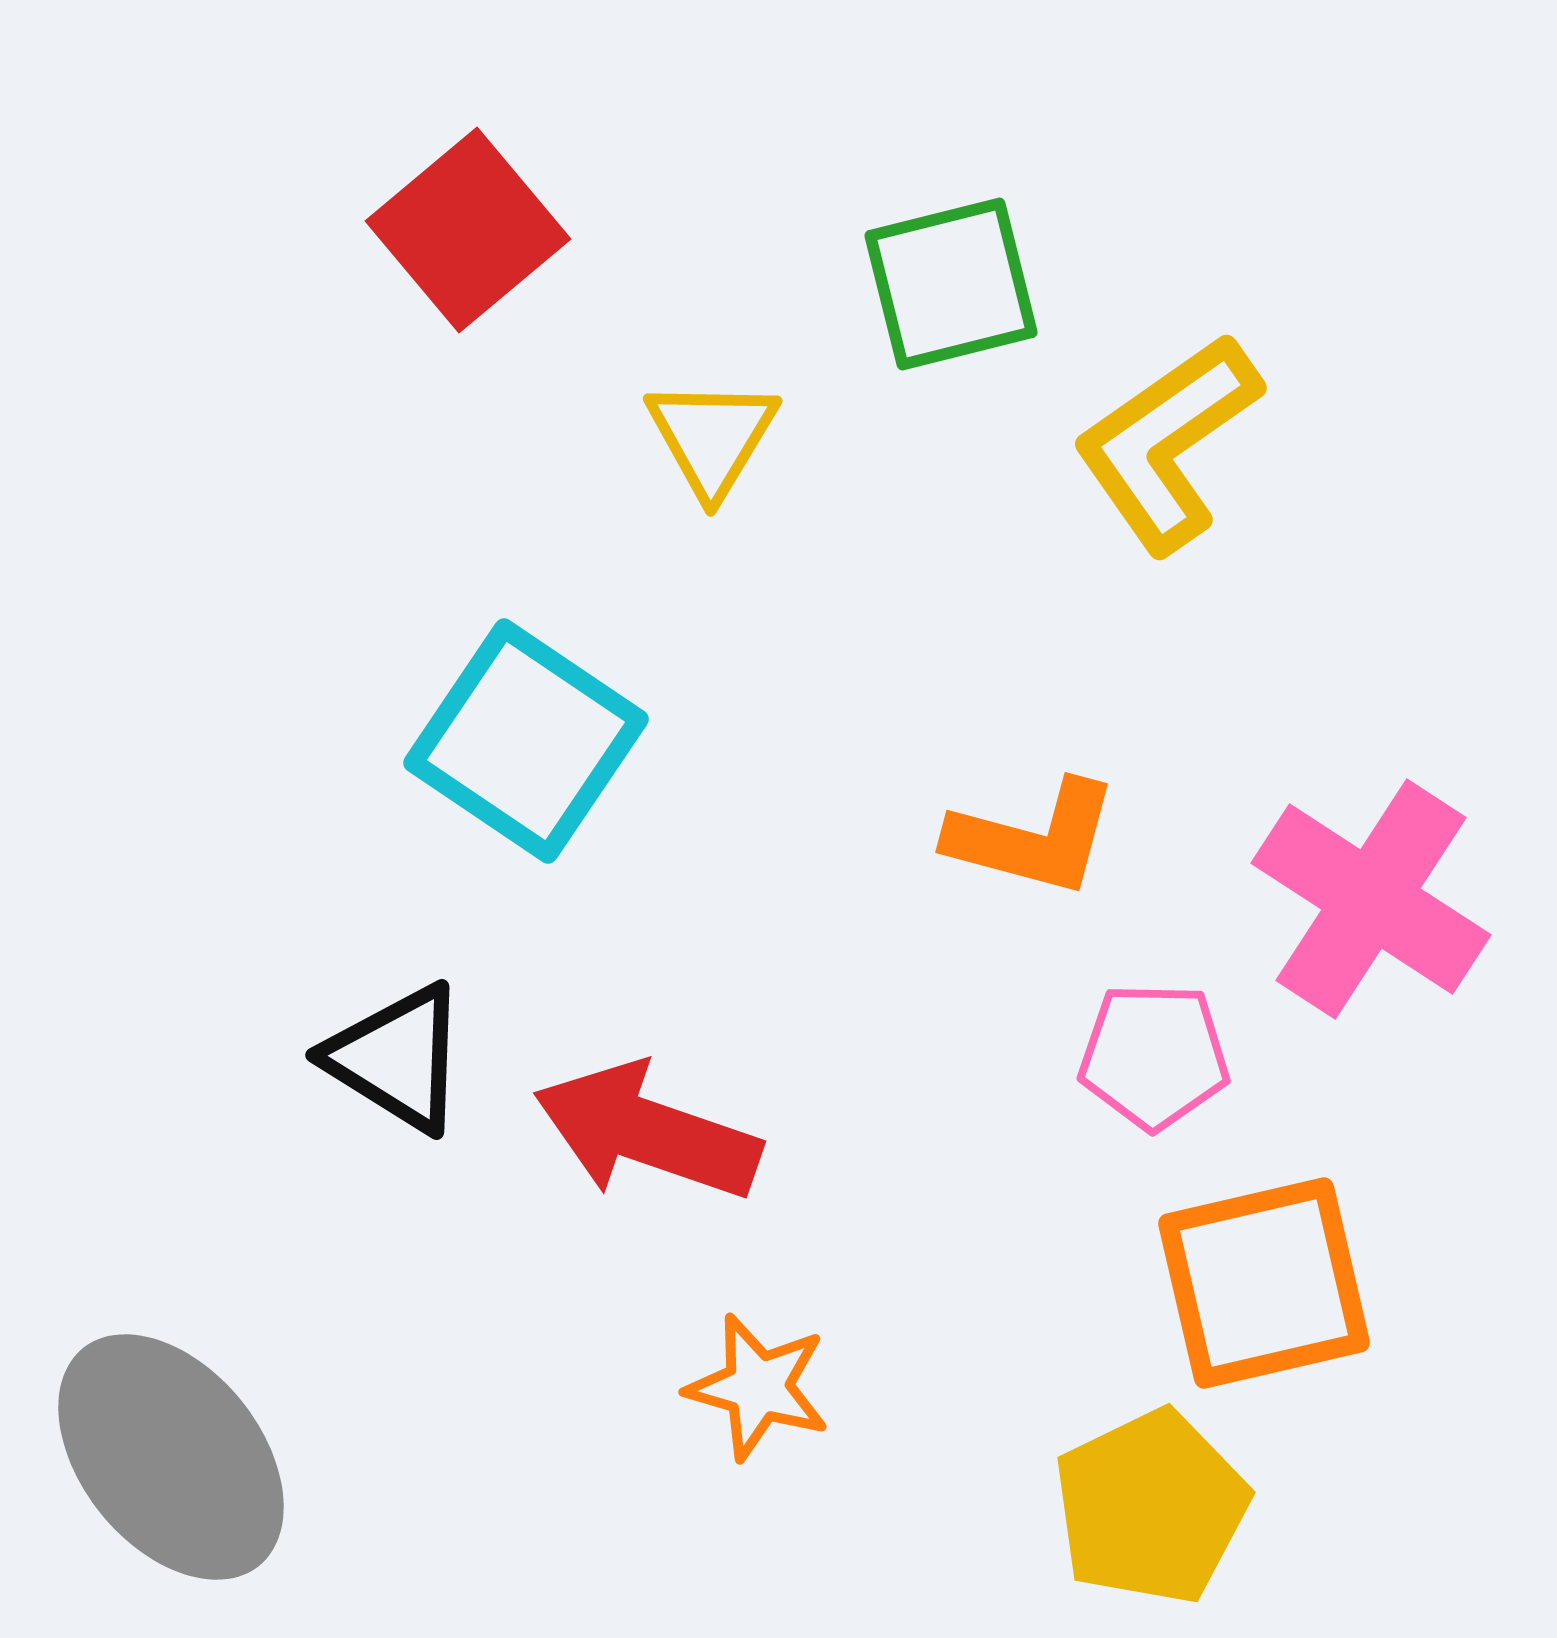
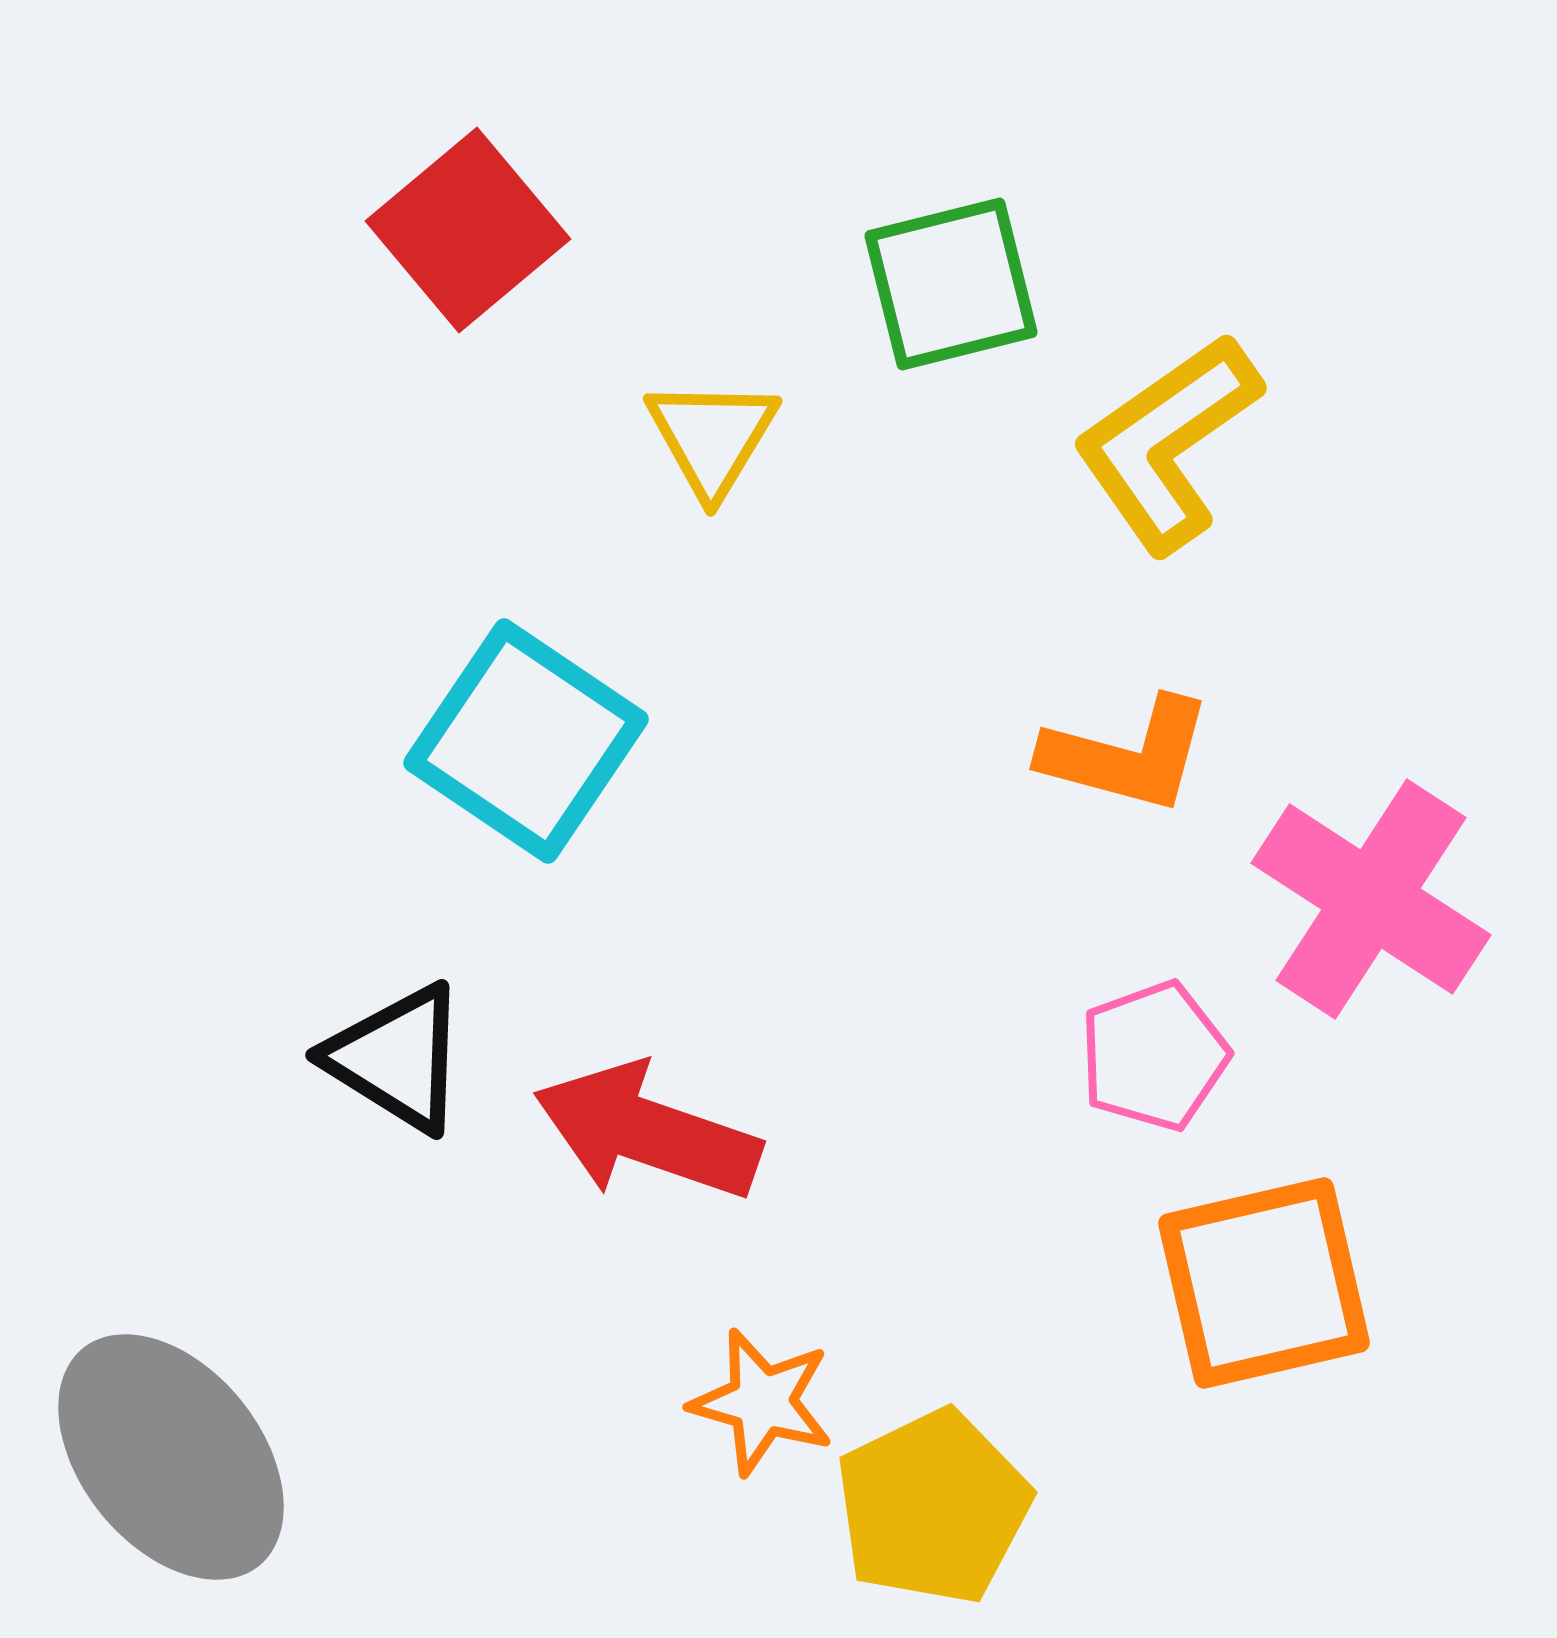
orange L-shape: moved 94 px right, 83 px up
pink pentagon: rotated 21 degrees counterclockwise
orange star: moved 4 px right, 15 px down
yellow pentagon: moved 218 px left
